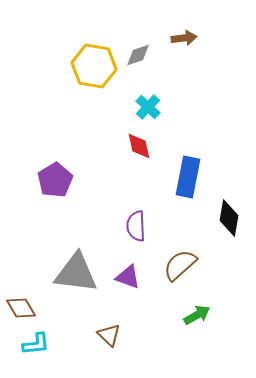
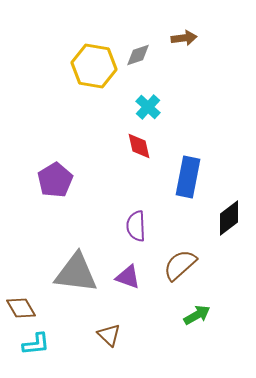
black diamond: rotated 42 degrees clockwise
